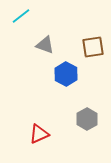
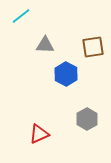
gray triangle: rotated 18 degrees counterclockwise
